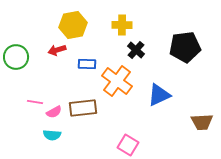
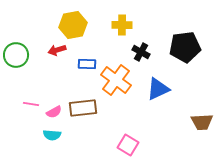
black cross: moved 5 px right, 2 px down; rotated 12 degrees counterclockwise
green circle: moved 2 px up
orange cross: moved 1 px left, 1 px up
blue triangle: moved 1 px left, 6 px up
pink line: moved 4 px left, 2 px down
